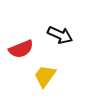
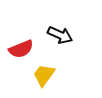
yellow trapezoid: moved 1 px left, 1 px up
